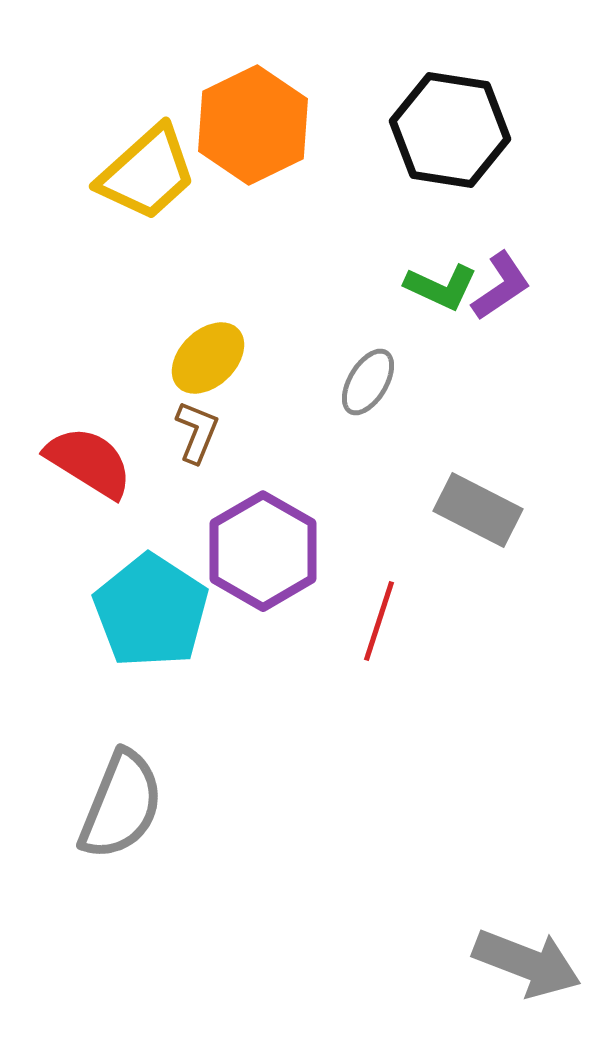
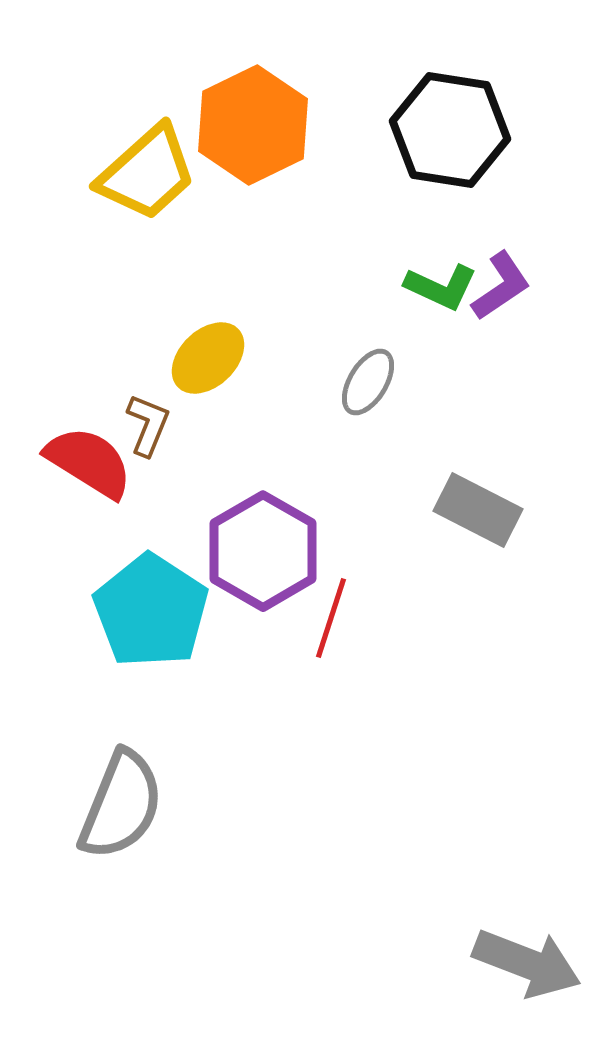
brown L-shape: moved 49 px left, 7 px up
red line: moved 48 px left, 3 px up
